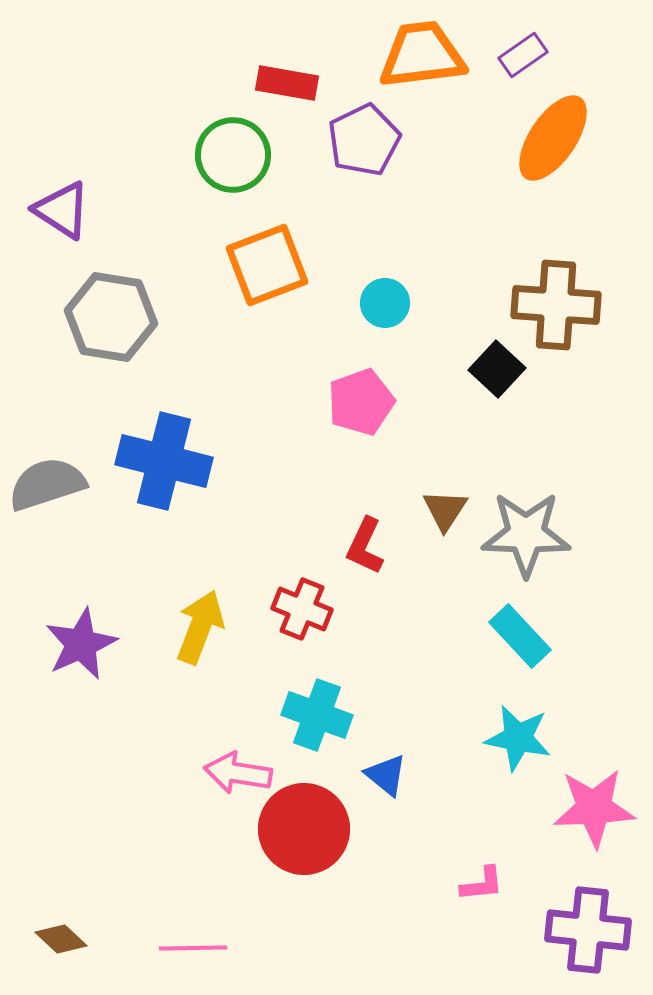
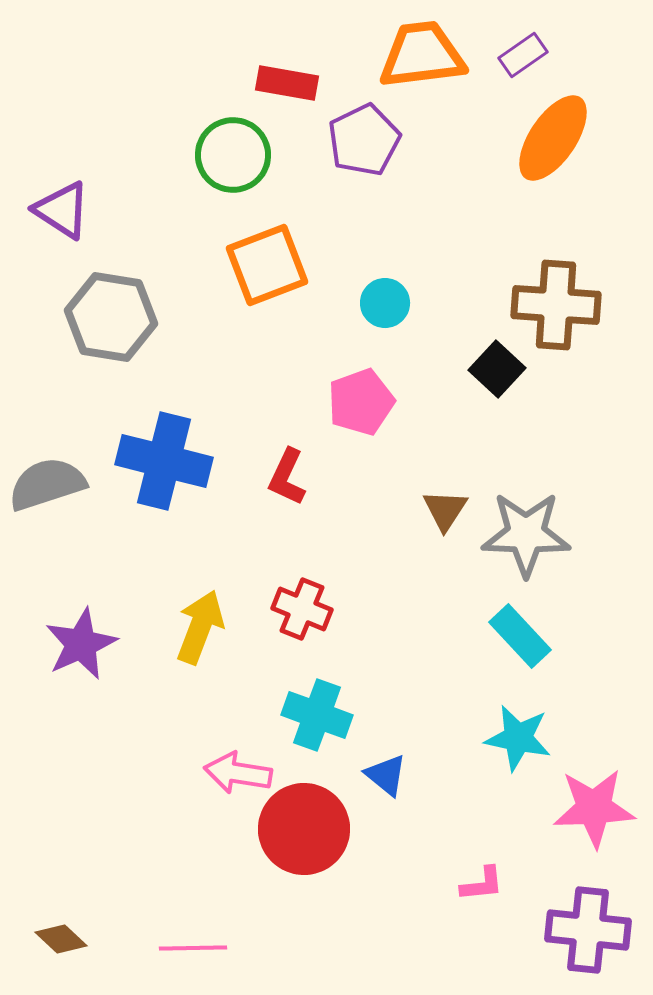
red L-shape: moved 78 px left, 69 px up
